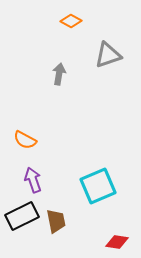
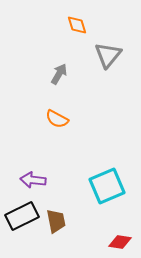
orange diamond: moved 6 px right, 4 px down; rotated 45 degrees clockwise
gray triangle: rotated 32 degrees counterclockwise
gray arrow: rotated 20 degrees clockwise
orange semicircle: moved 32 px right, 21 px up
purple arrow: rotated 65 degrees counterclockwise
cyan square: moved 9 px right
red diamond: moved 3 px right
